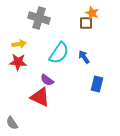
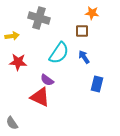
orange star: rotated 16 degrees counterclockwise
brown square: moved 4 px left, 8 px down
yellow arrow: moved 7 px left, 8 px up
